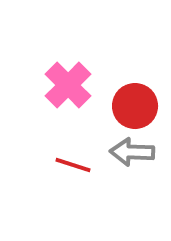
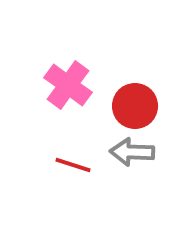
pink cross: rotated 9 degrees counterclockwise
